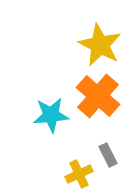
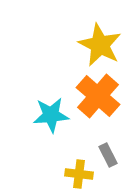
yellow cross: rotated 32 degrees clockwise
